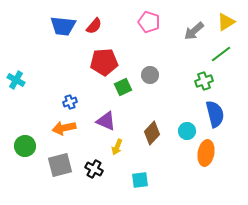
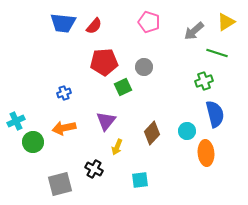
blue trapezoid: moved 3 px up
green line: moved 4 px left, 1 px up; rotated 55 degrees clockwise
gray circle: moved 6 px left, 8 px up
cyan cross: moved 41 px down; rotated 36 degrees clockwise
blue cross: moved 6 px left, 9 px up
purple triangle: rotated 45 degrees clockwise
green circle: moved 8 px right, 4 px up
orange ellipse: rotated 15 degrees counterclockwise
gray square: moved 19 px down
